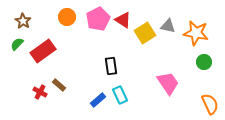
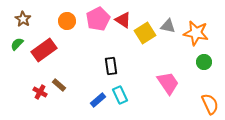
orange circle: moved 4 px down
brown star: moved 2 px up
red rectangle: moved 1 px right, 1 px up
